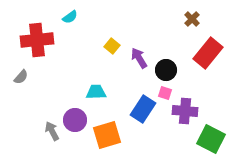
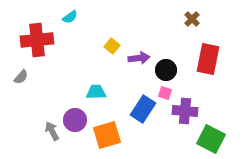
red rectangle: moved 6 px down; rotated 28 degrees counterclockwise
purple arrow: rotated 115 degrees clockwise
